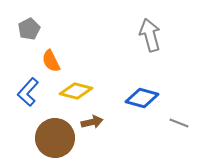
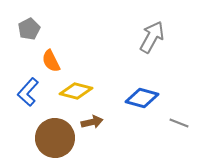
gray arrow: moved 2 px right, 2 px down; rotated 44 degrees clockwise
